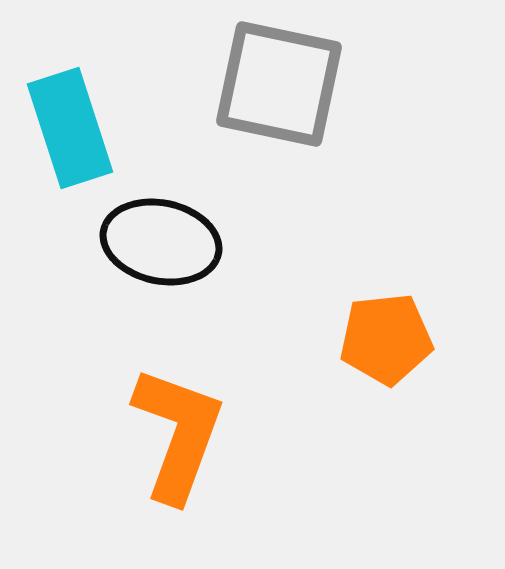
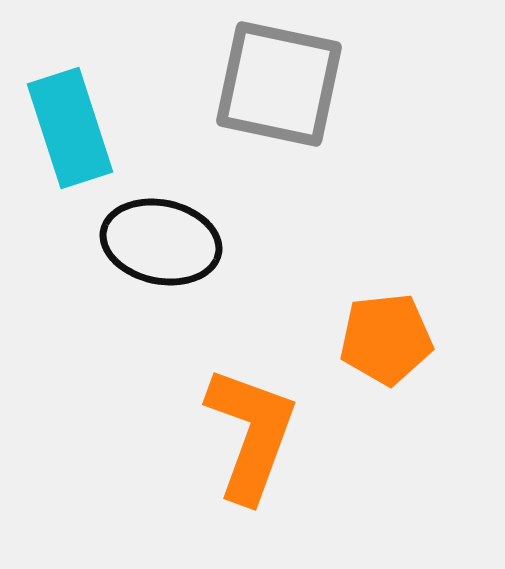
orange L-shape: moved 73 px right
